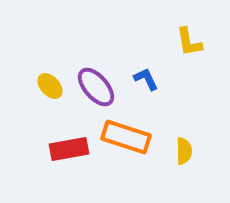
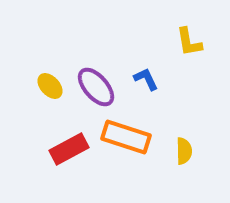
red rectangle: rotated 18 degrees counterclockwise
